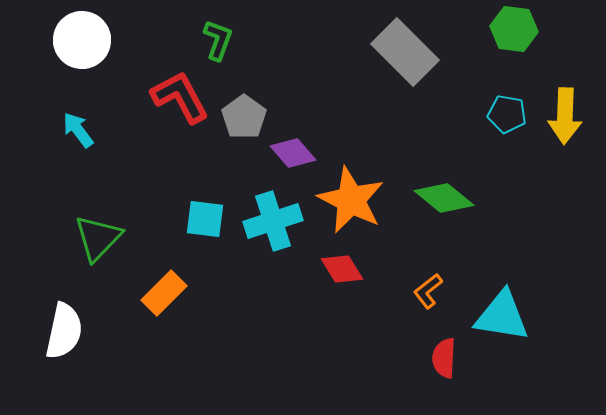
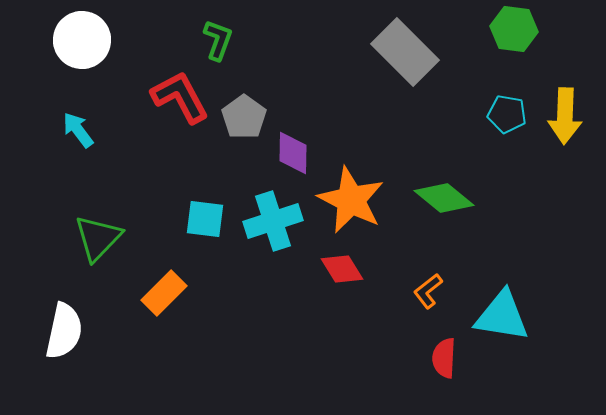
purple diamond: rotated 42 degrees clockwise
